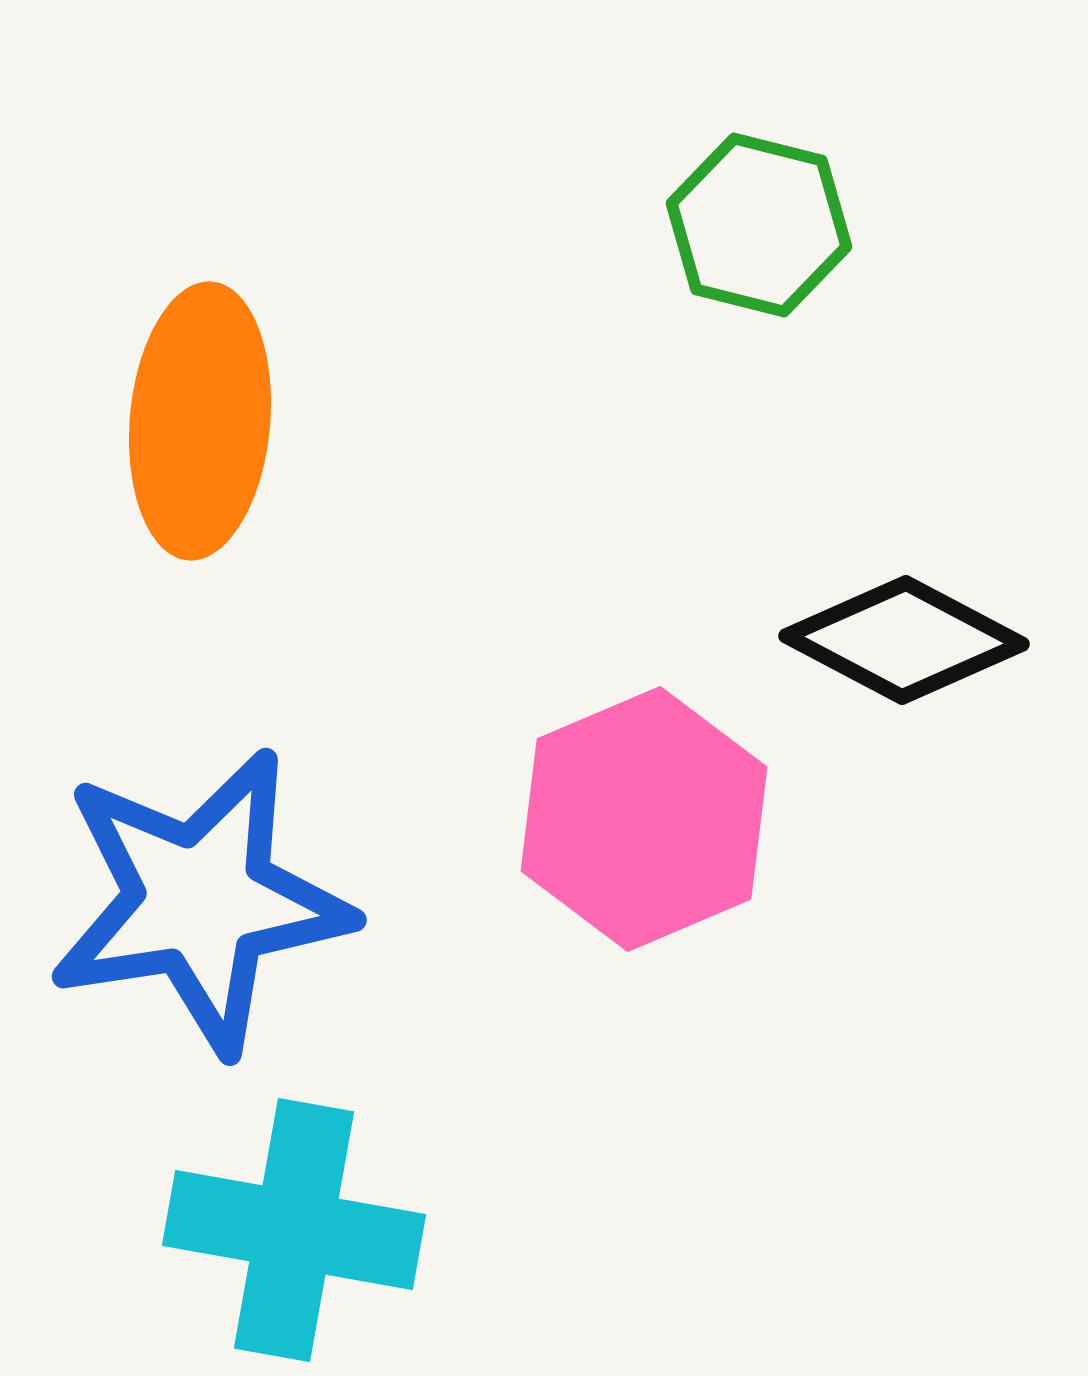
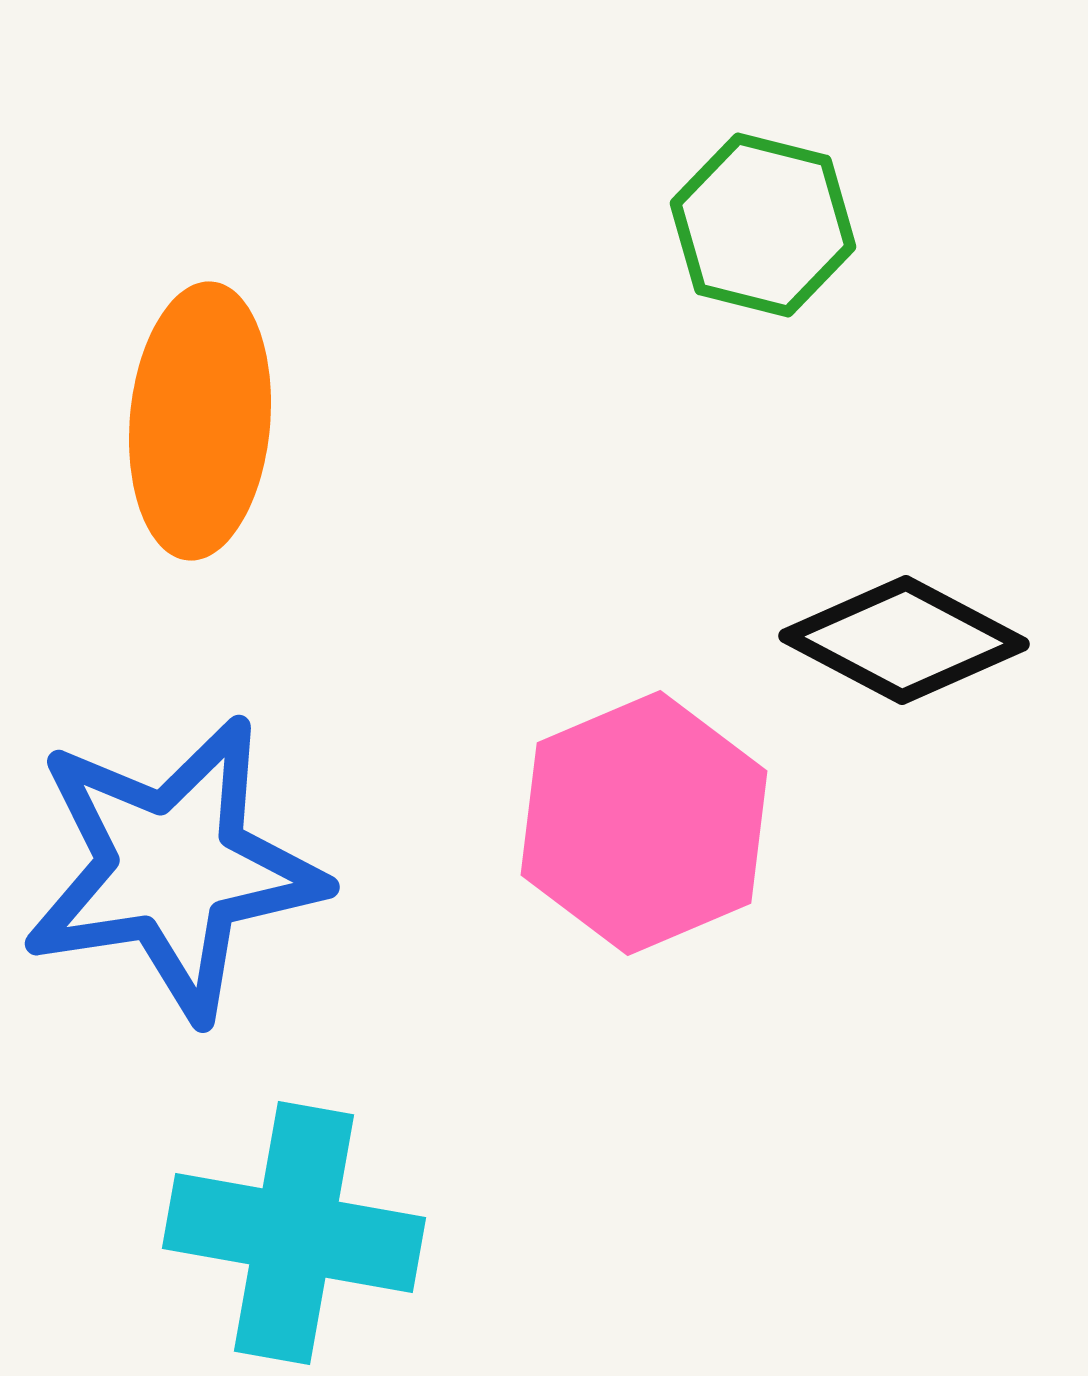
green hexagon: moved 4 px right
pink hexagon: moved 4 px down
blue star: moved 27 px left, 33 px up
cyan cross: moved 3 px down
